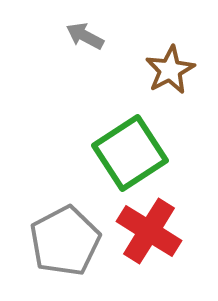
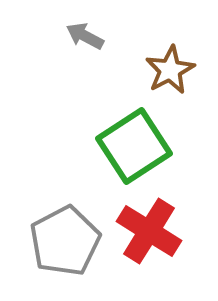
green square: moved 4 px right, 7 px up
